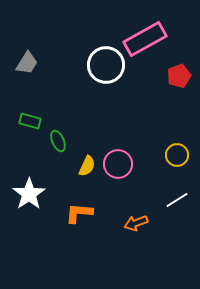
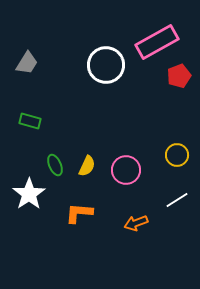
pink rectangle: moved 12 px right, 3 px down
green ellipse: moved 3 px left, 24 px down
pink circle: moved 8 px right, 6 px down
